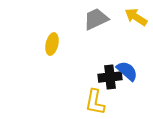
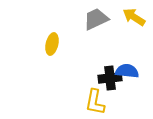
yellow arrow: moved 2 px left
blue semicircle: rotated 35 degrees counterclockwise
black cross: moved 1 px down
